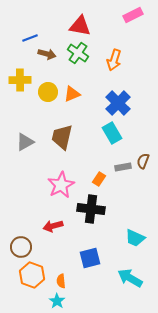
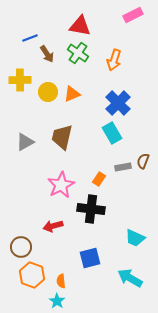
brown arrow: rotated 42 degrees clockwise
